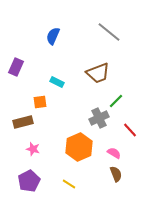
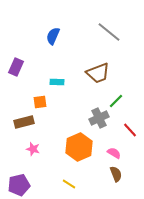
cyan rectangle: rotated 24 degrees counterclockwise
brown rectangle: moved 1 px right
purple pentagon: moved 10 px left, 4 px down; rotated 15 degrees clockwise
